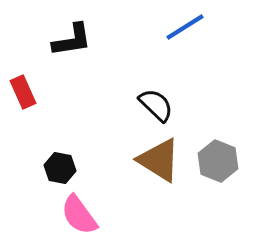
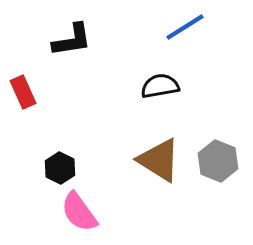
black semicircle: moved 4 px right, 19 px up; rotated 54 degrees counterclockwise
black hexagon: rotated 16 degrees clockwise
pink semicircle: moved 3 px up
